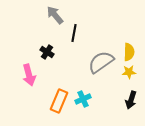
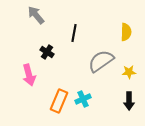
gray arrow: moved 19 px left
yellow semicircle: moved 3 px left, 20 px up
gray semicircle: moved 1 px up
black arrow: moved 2 px left, 1 px down; rotated 18 degrees counterclockwise
